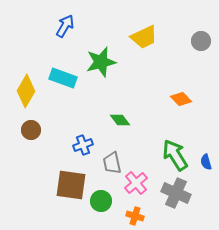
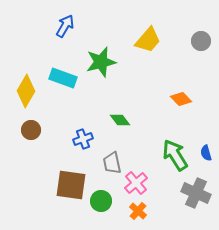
yellow trapezoid: moved 4 px right, 3 px down; rotated 24 degrees counterclockwise
blue cross: moved 6 px up
blue semicircle: moved 9 px up
gray cross: moved 20 px right
orange cross: moved 3 px right, 5 px up; rotated 24 degrees clockwise
